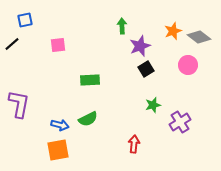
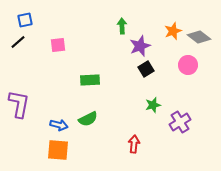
black line: moved 6 px right, 2 px up
blue arrow: moved 1 px left
orange square: rotated 15 degrees clockwise
